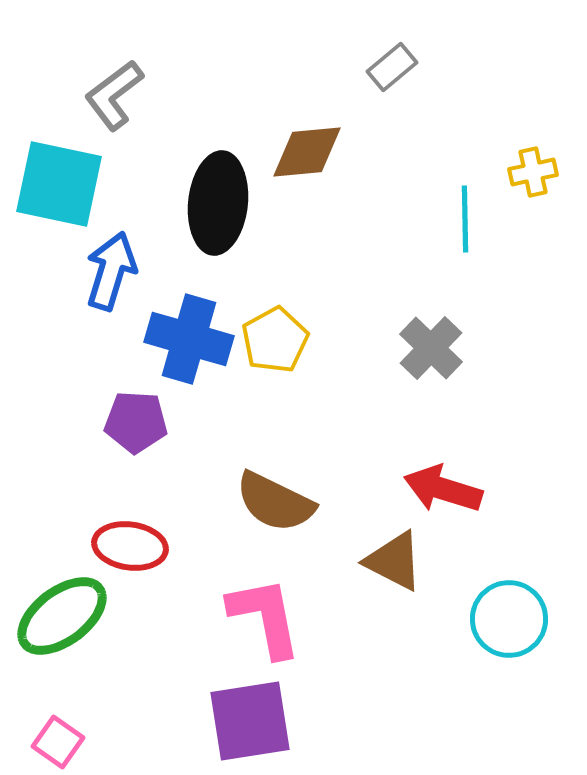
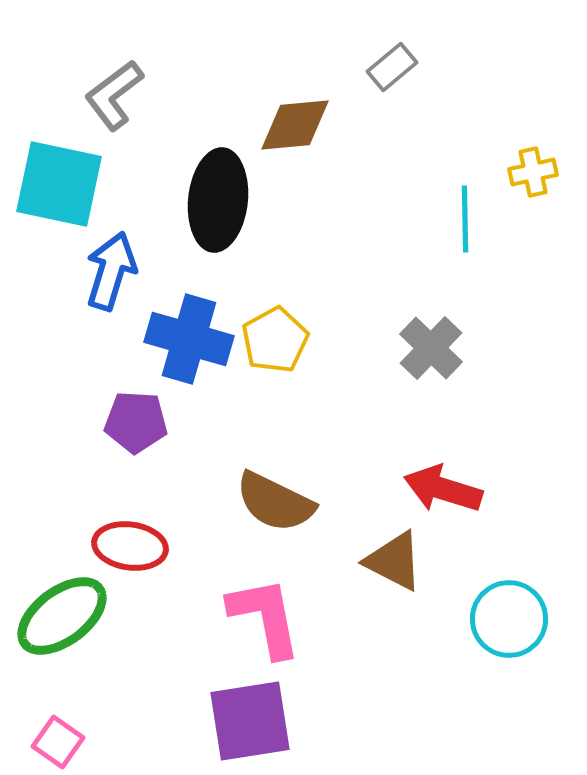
brown diamond: moved 12 px left, 27 px up
black ellipse: moved 3 px up
